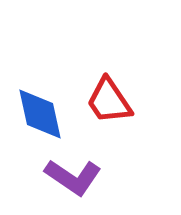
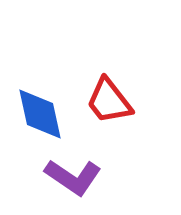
red trapezoid: rotated 4 degrees counterclockwise
